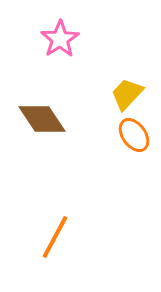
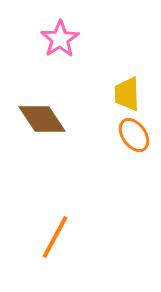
yellow trapezoid: rotated 45 degrees counterclockwise
